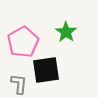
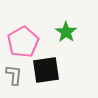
gray L-shape: moved 5 px left, 9 px up
